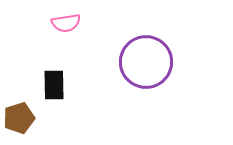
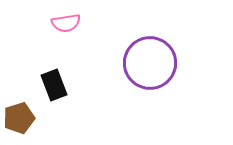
purple circle: moved 4 px right, 1 px down
black rectangle: rotated 20 degrees counterclockwise
